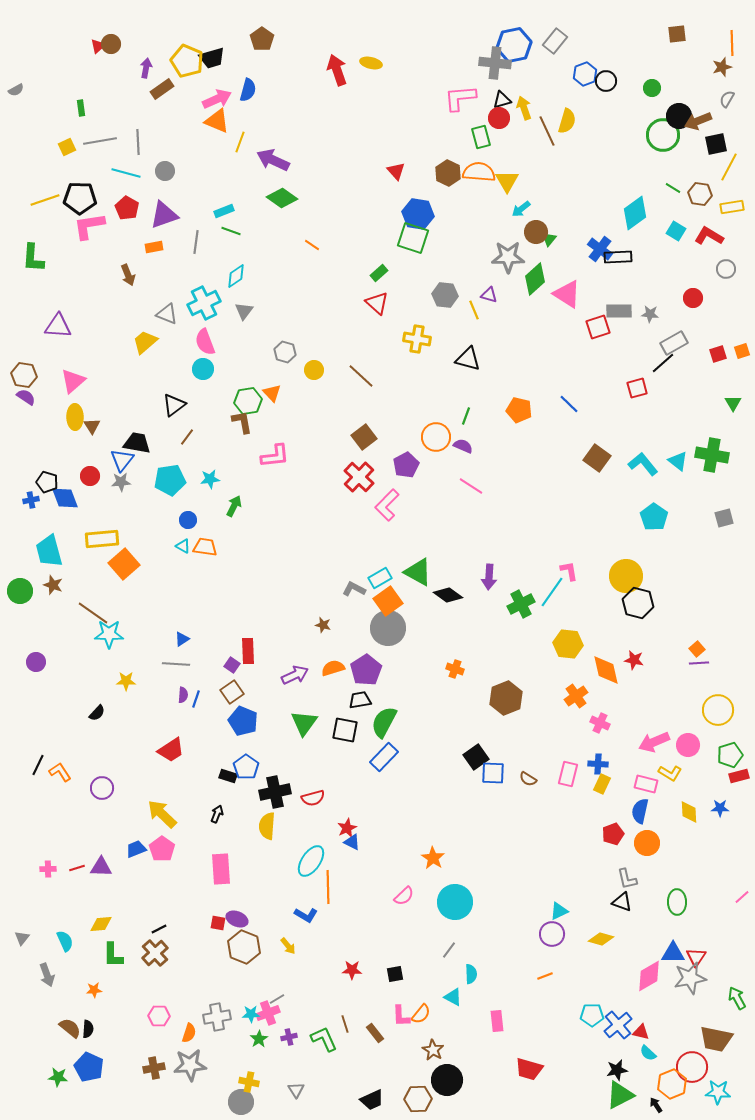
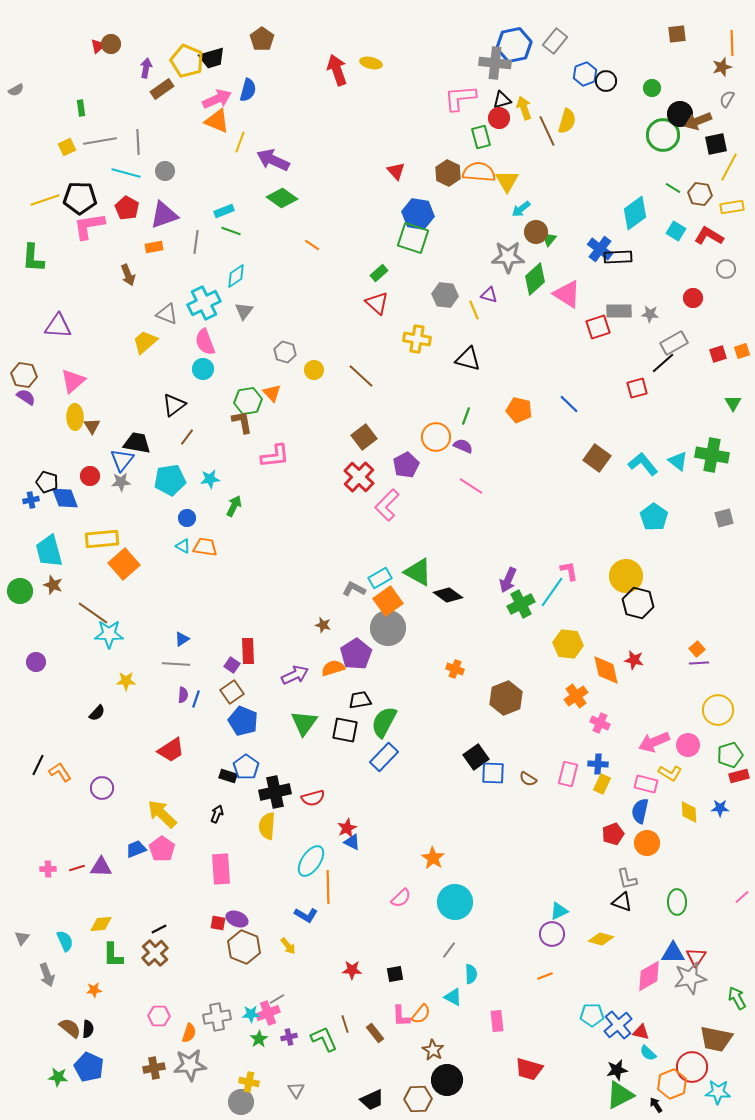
black circle at (679, 116): moved 1 px right, 2 px up
blue circle at (188, 520): moved 1 px left, 2 px up
purple arrow at (489, 577): moved 19 px right, 3 px down; rotated 20 degrees clockwise
purple pentagon at (366, 670): moved 10 px left, 16 px up
pink semicircle at (404, 896): moved 3 px left, 2 px down
